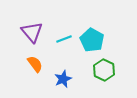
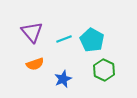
orange semicircle: rotated 108 degrees clockwise
